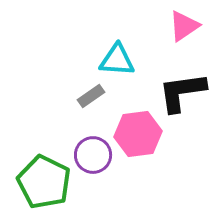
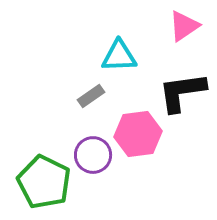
cyan triangle: moved 2 px right, 4 px up; rotated 6 degrees counterclockwise
